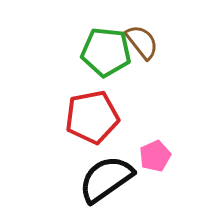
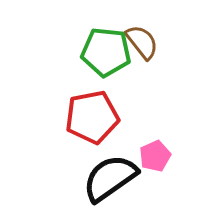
black semicircle: moved 4 px right, 1 px up
